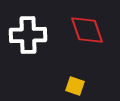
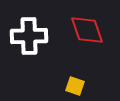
white cross: moved 1 px right, 1 px down
